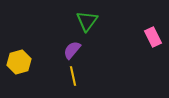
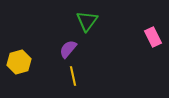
purple semicircle: moved 4 px left, 1 px up
